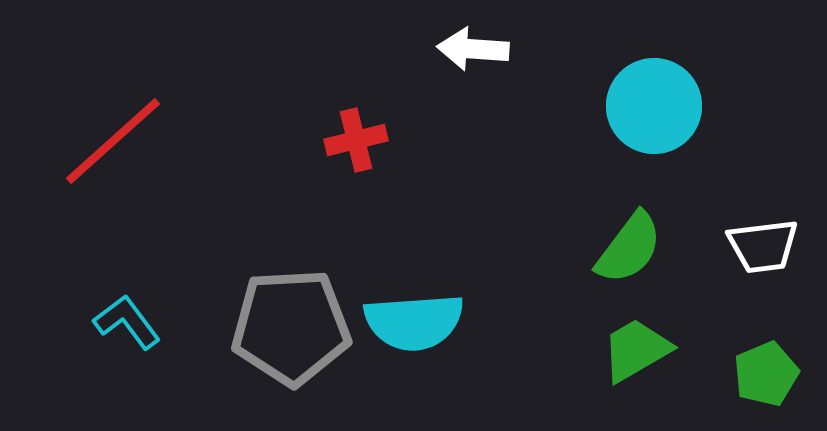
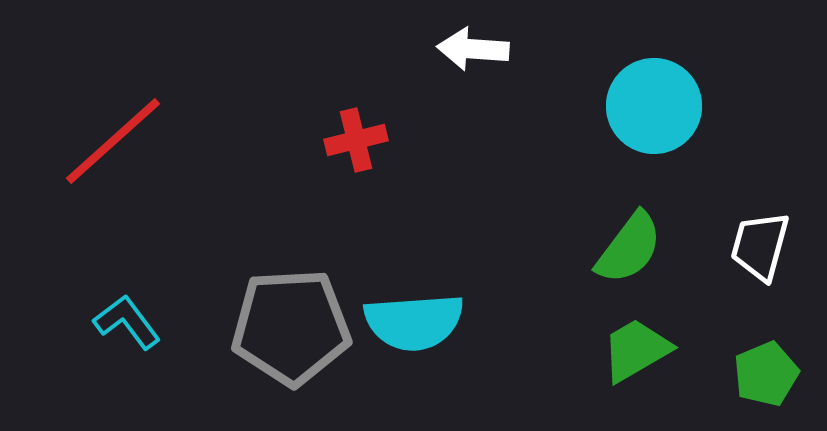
white trapezoid: moved 3 px left; rotated 112 degrees clockwise
